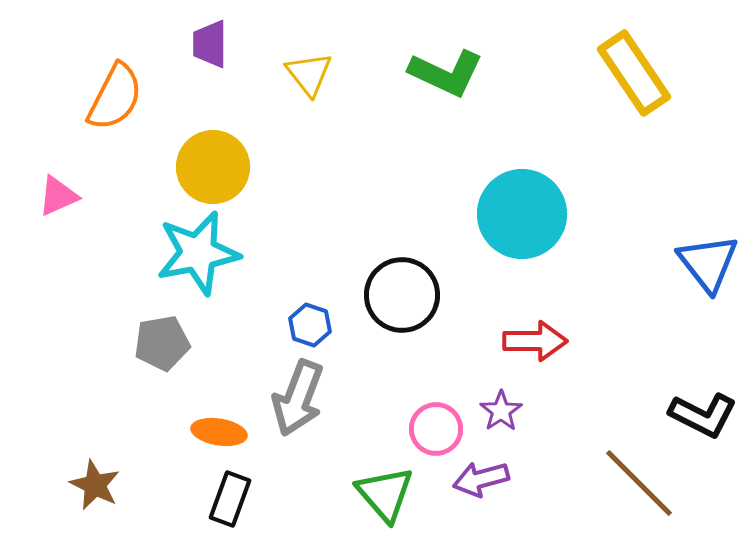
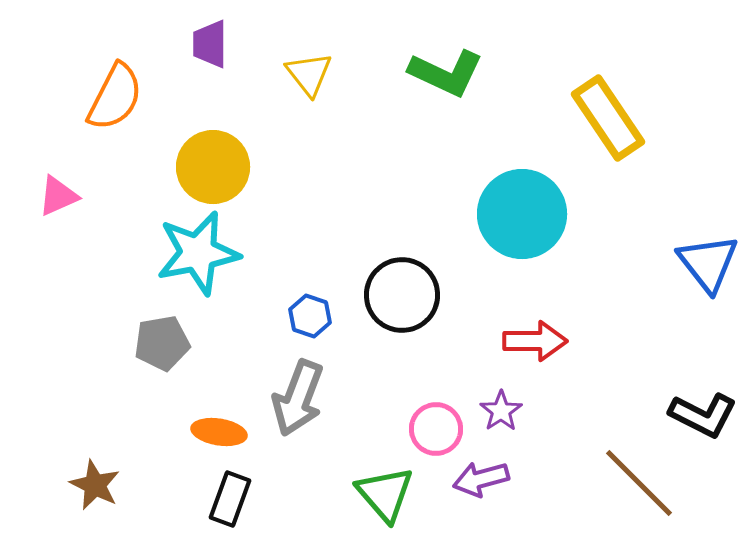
yellow rectangle: moved 26 px left, 45 px down
blue hexagon: moved 9 px up
